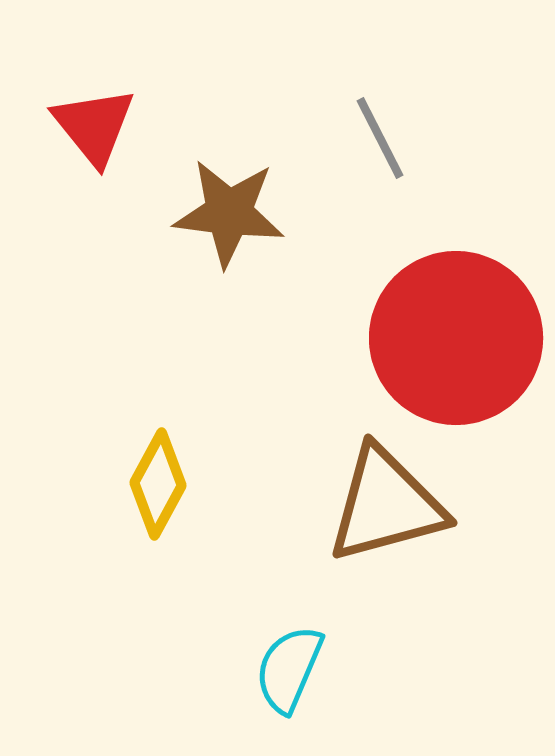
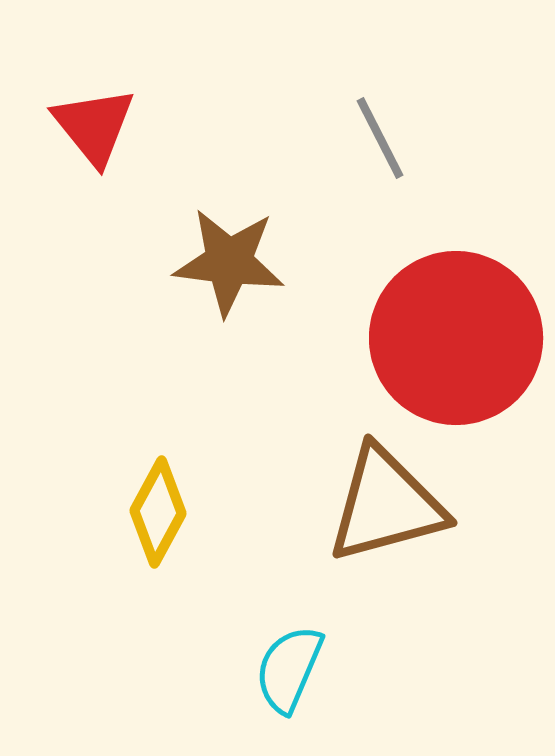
brown star: moved 49 px down
yellow diamond: moved 28 px down
